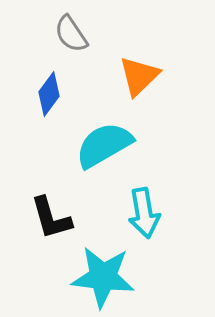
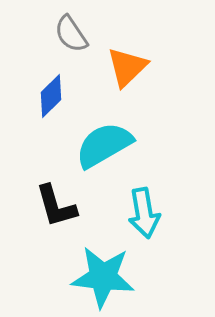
orange triangle: moved 12 px left, 9 px up
blue diamond: moved 2 px right, 2 px down; rotated 9 degrees clockwise
black L-shape: moved 5 px right, 12 px up
